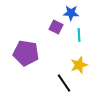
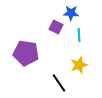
black line: moved 5 px left
